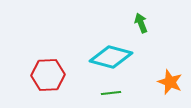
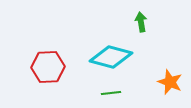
green arrow: moved 1 px up; rotated 12 degrees clockwise
red hexagon: moved 8 px up
